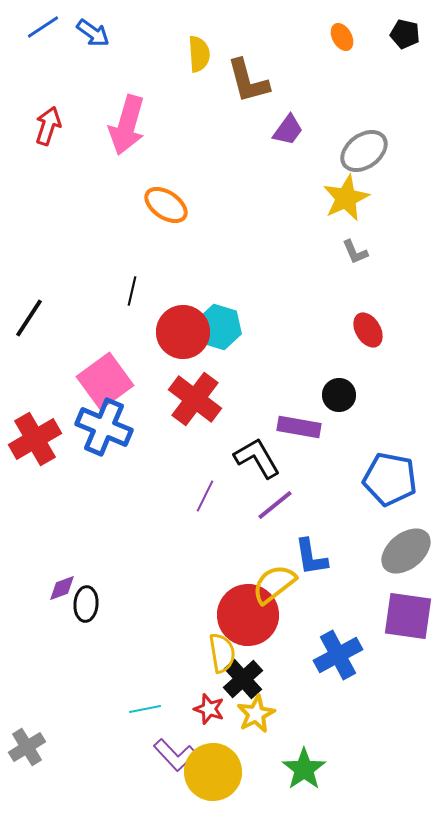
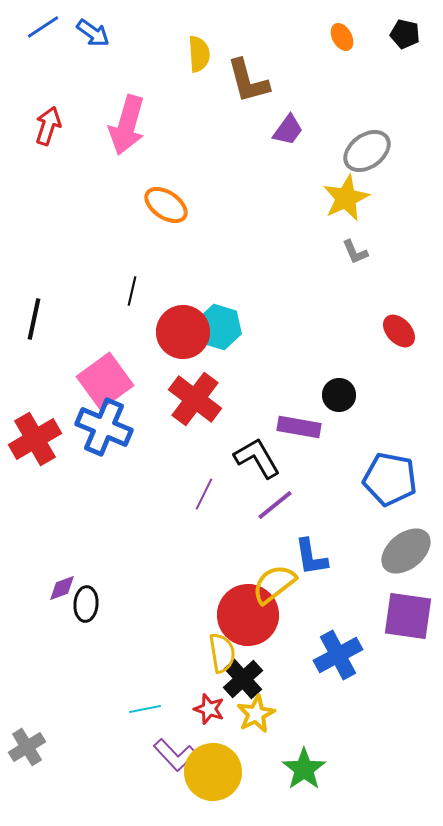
gray ellipse at (364, 151): moved 3 px right
black line at (29, 318): moved 5 px right, 1 px down; rotated 21 degrees counterclockwise
red ellipse at (368, 330): moved 31 px right, 1 px down; rotated 12 degrees counterclockwise
purple line at (205, 496): moved 1 px left, 2 px up
